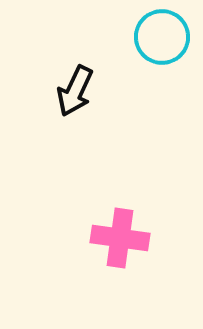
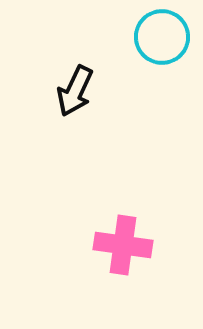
pink cross: moved 3 px right, 7 px down
